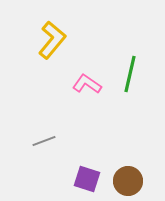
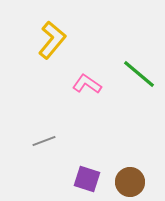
green line: moved 9 px right; rotated 63 degrees counterclockwise
brown circle: moved 2 px right, 1 px down
